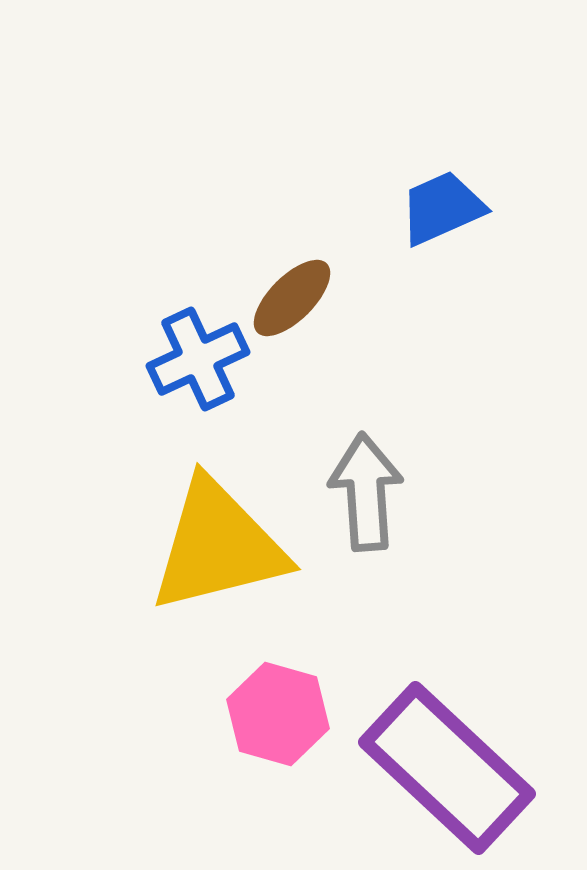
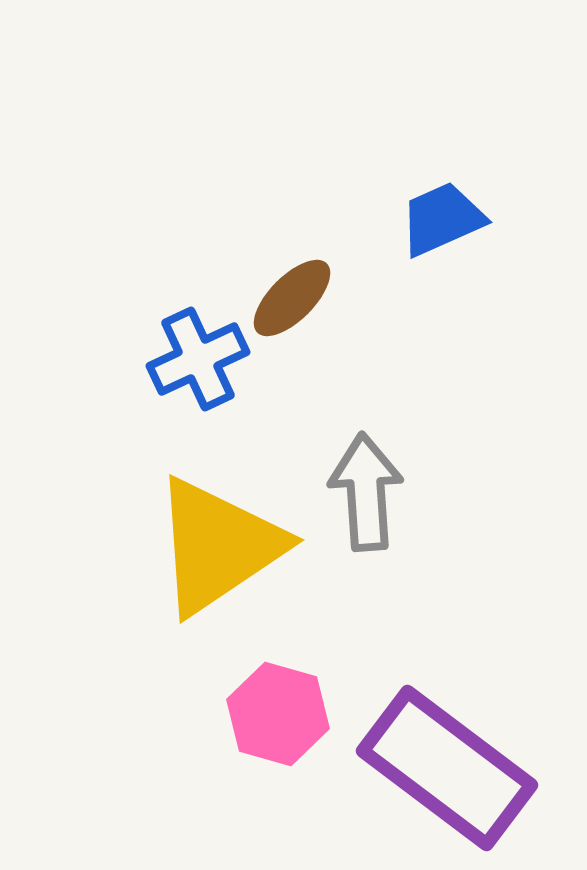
blue trapezoid: moved 11 px down
yellow triangle: rotated 20 degrees counterclockwise
purple rectangle: rotated 6 degrees counterclockwise
